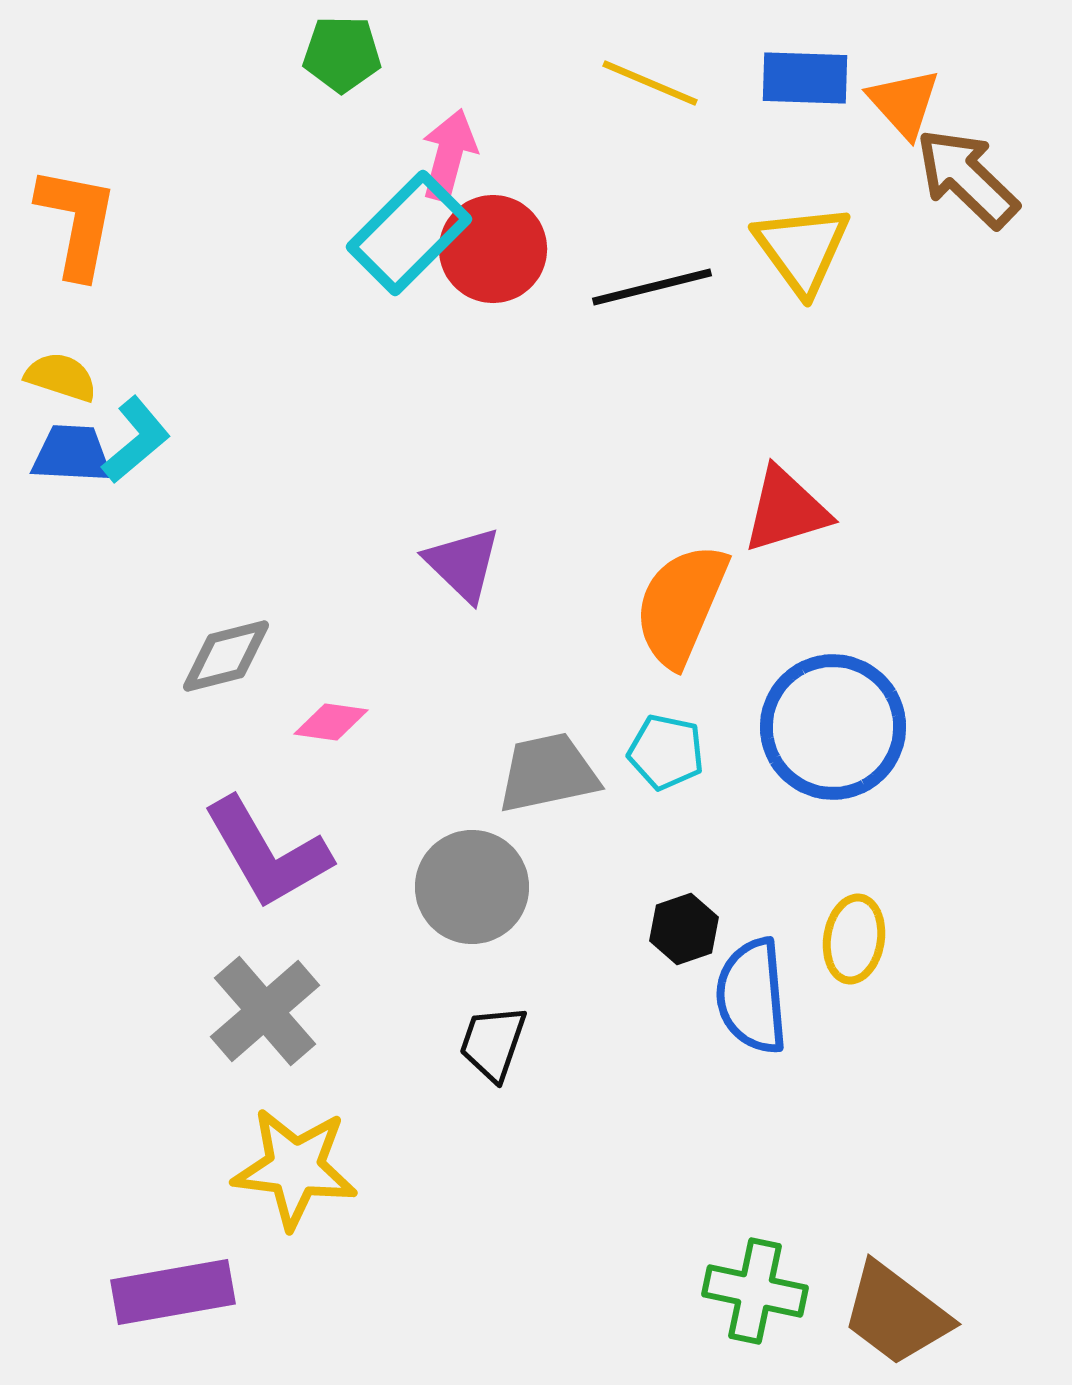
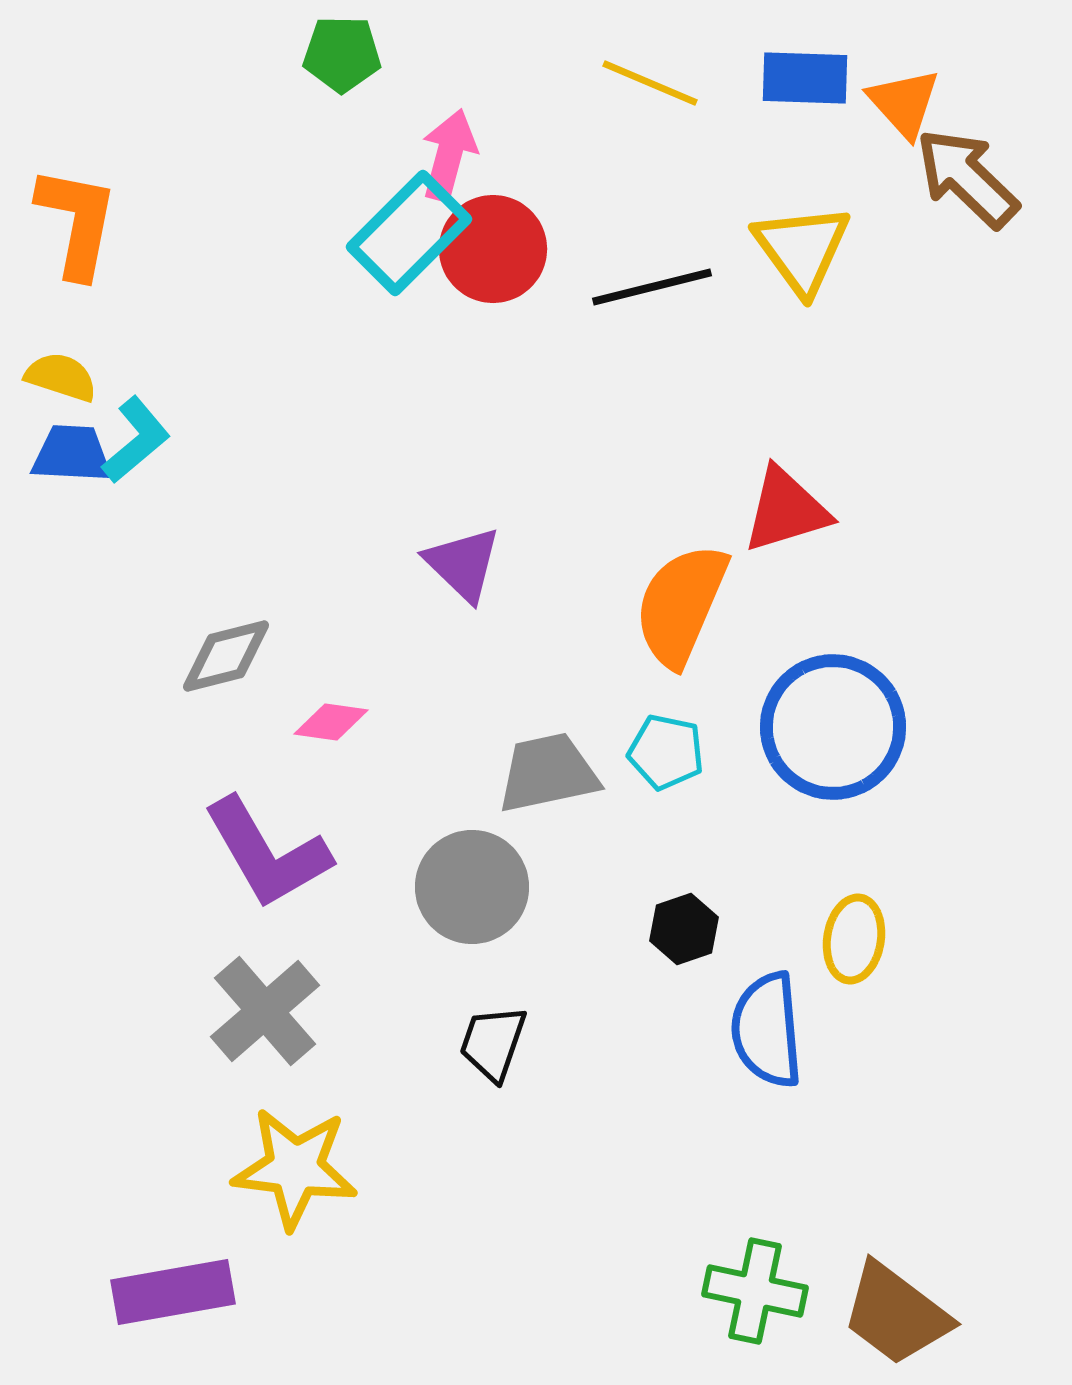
blue semicircle: moved 15 px right, 34 px down
